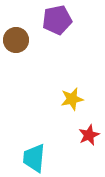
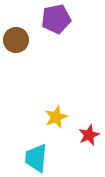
purple pentagon: moved 1 px left, 1 px up
yellow star: moved 16 px left, 18 px down; rotated 10 degrees counterclockwise
cyan trapezoid: moved 2 px right
